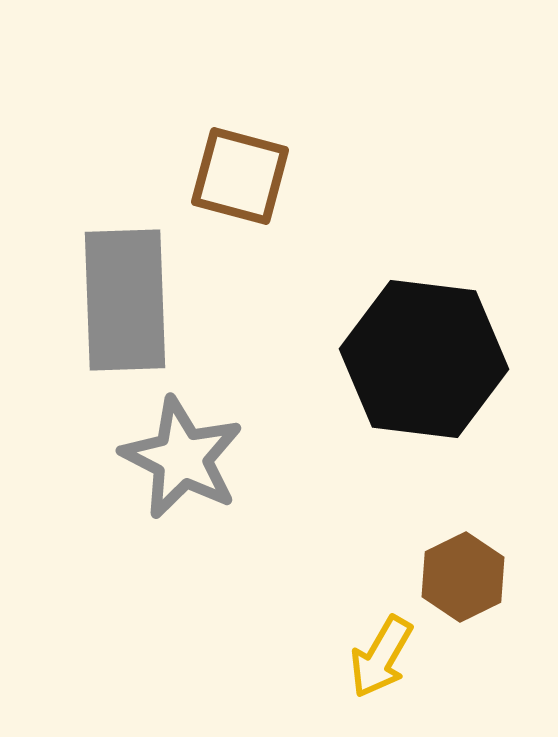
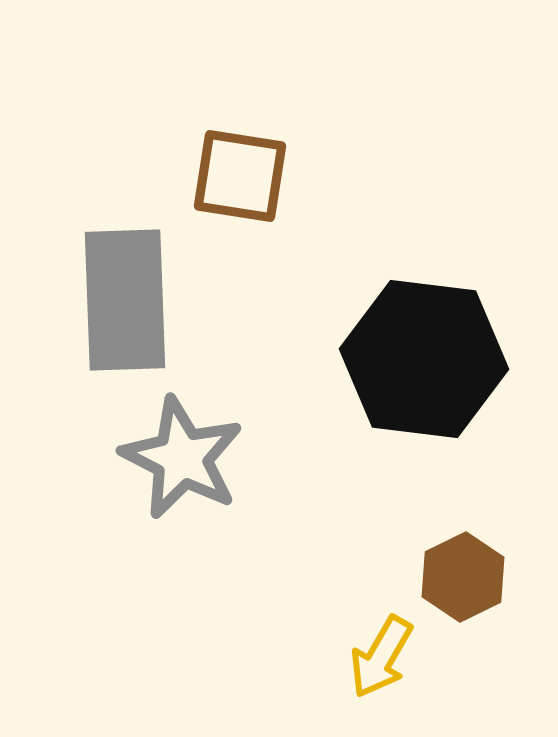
brown square: rotated 6 degrees counterclockwise
